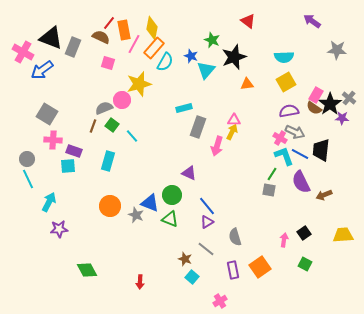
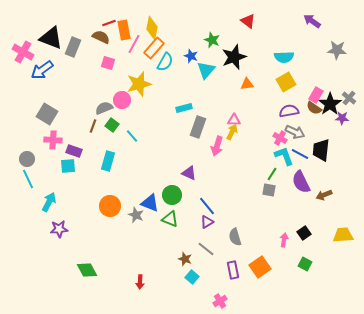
red line at (109, 23): rotated 32 degrees clockwise
